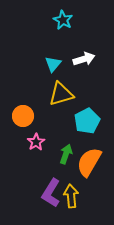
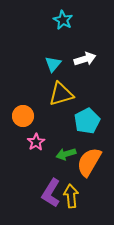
white arrow: moved 1 px right
green arrow: rotated 126 degrees counterclockwise
